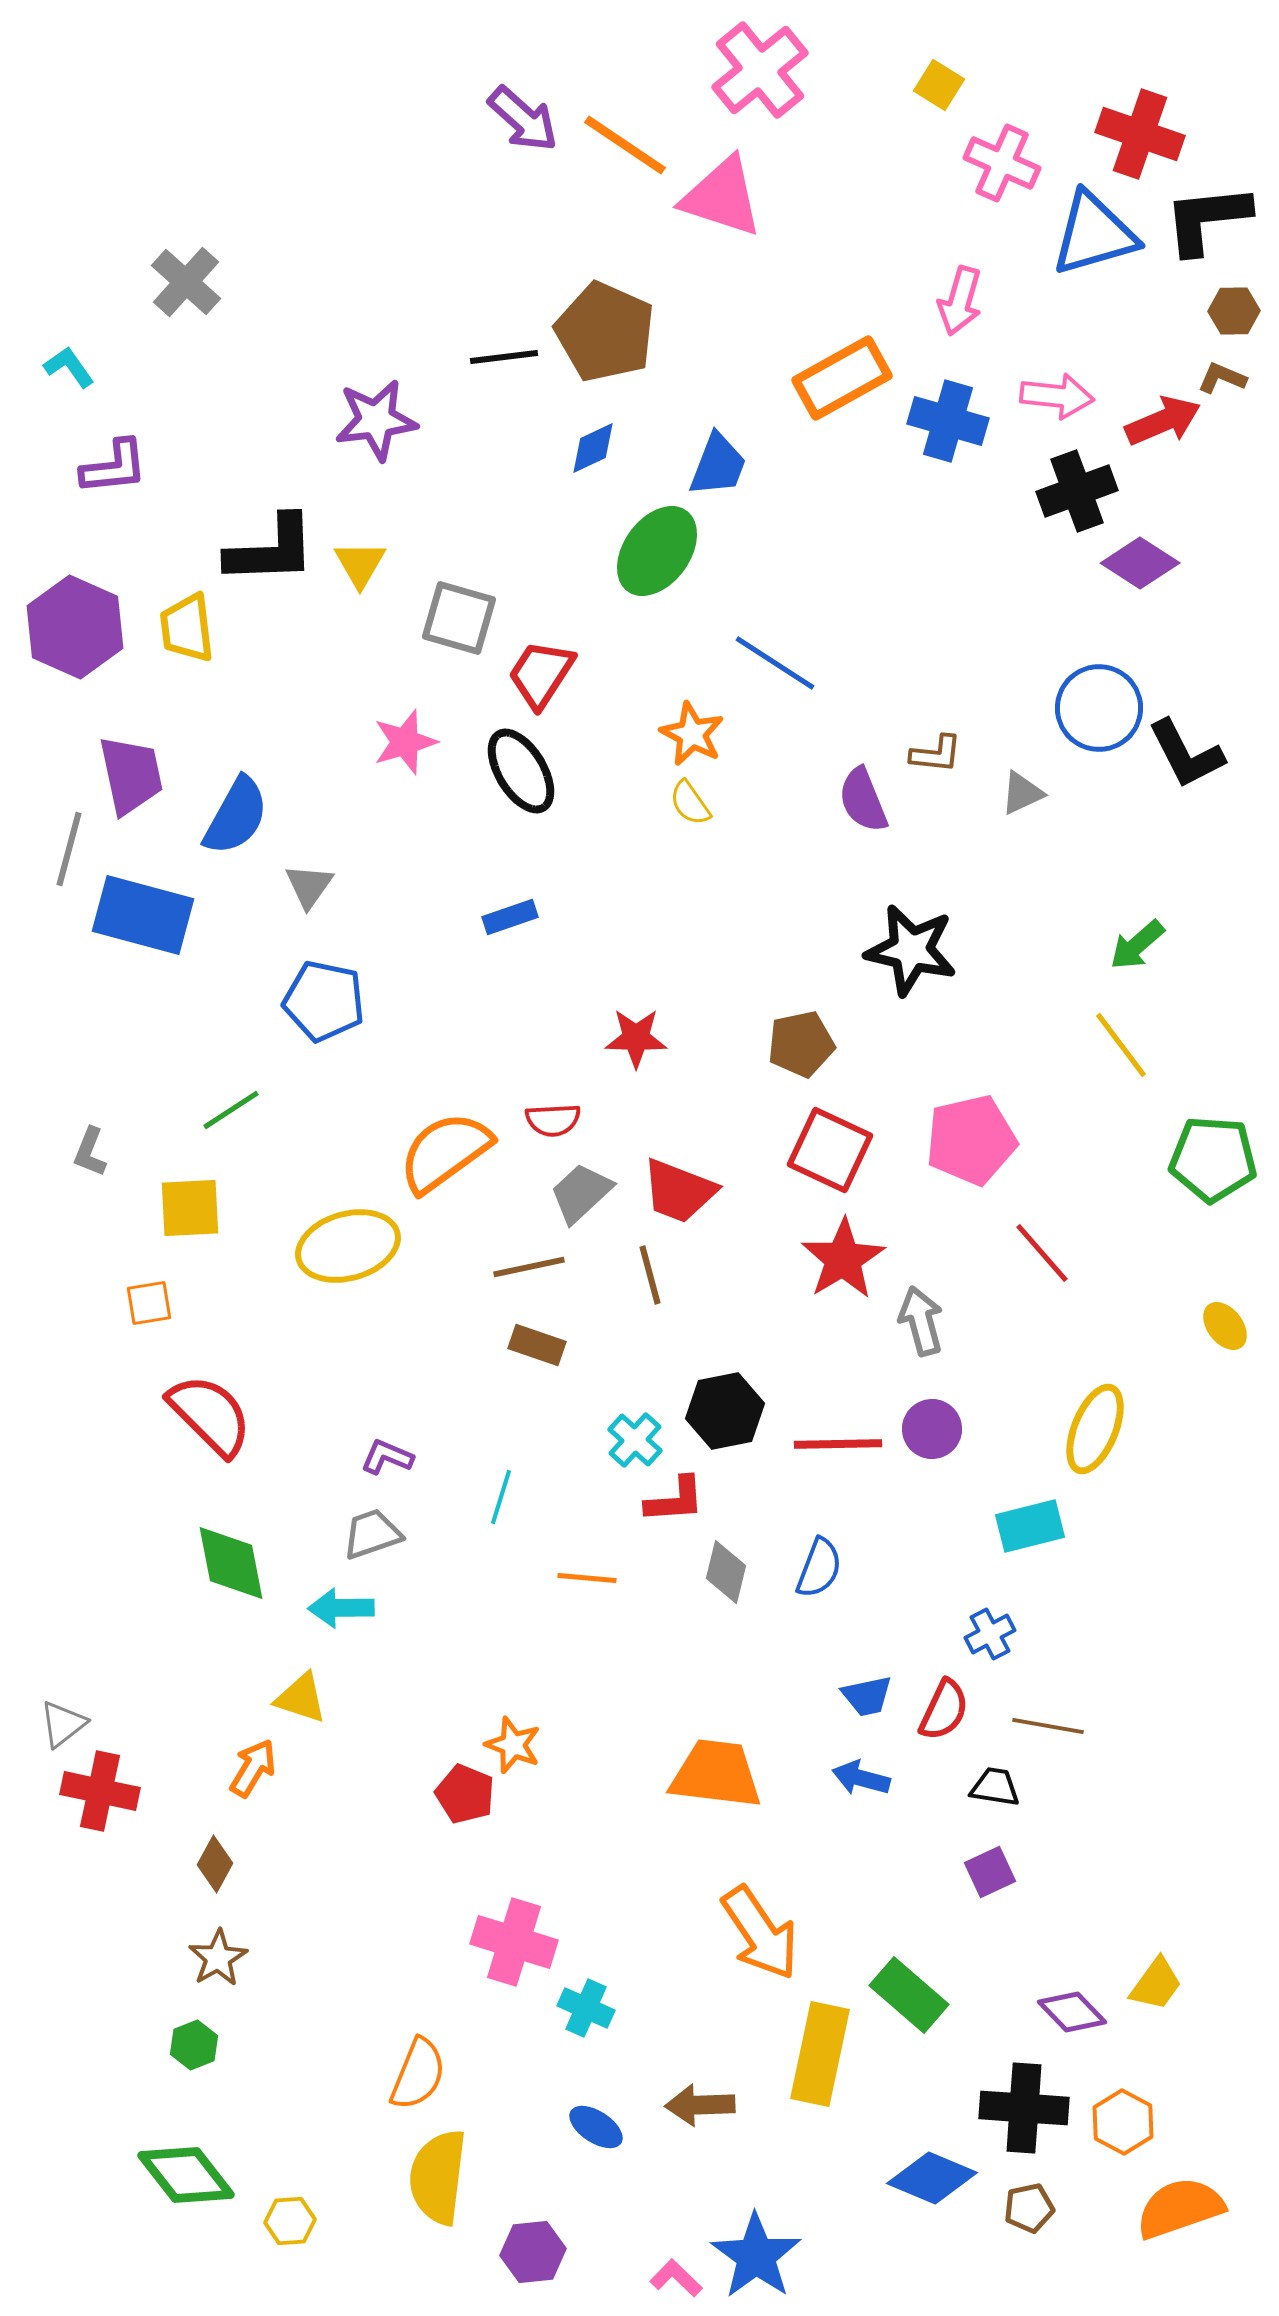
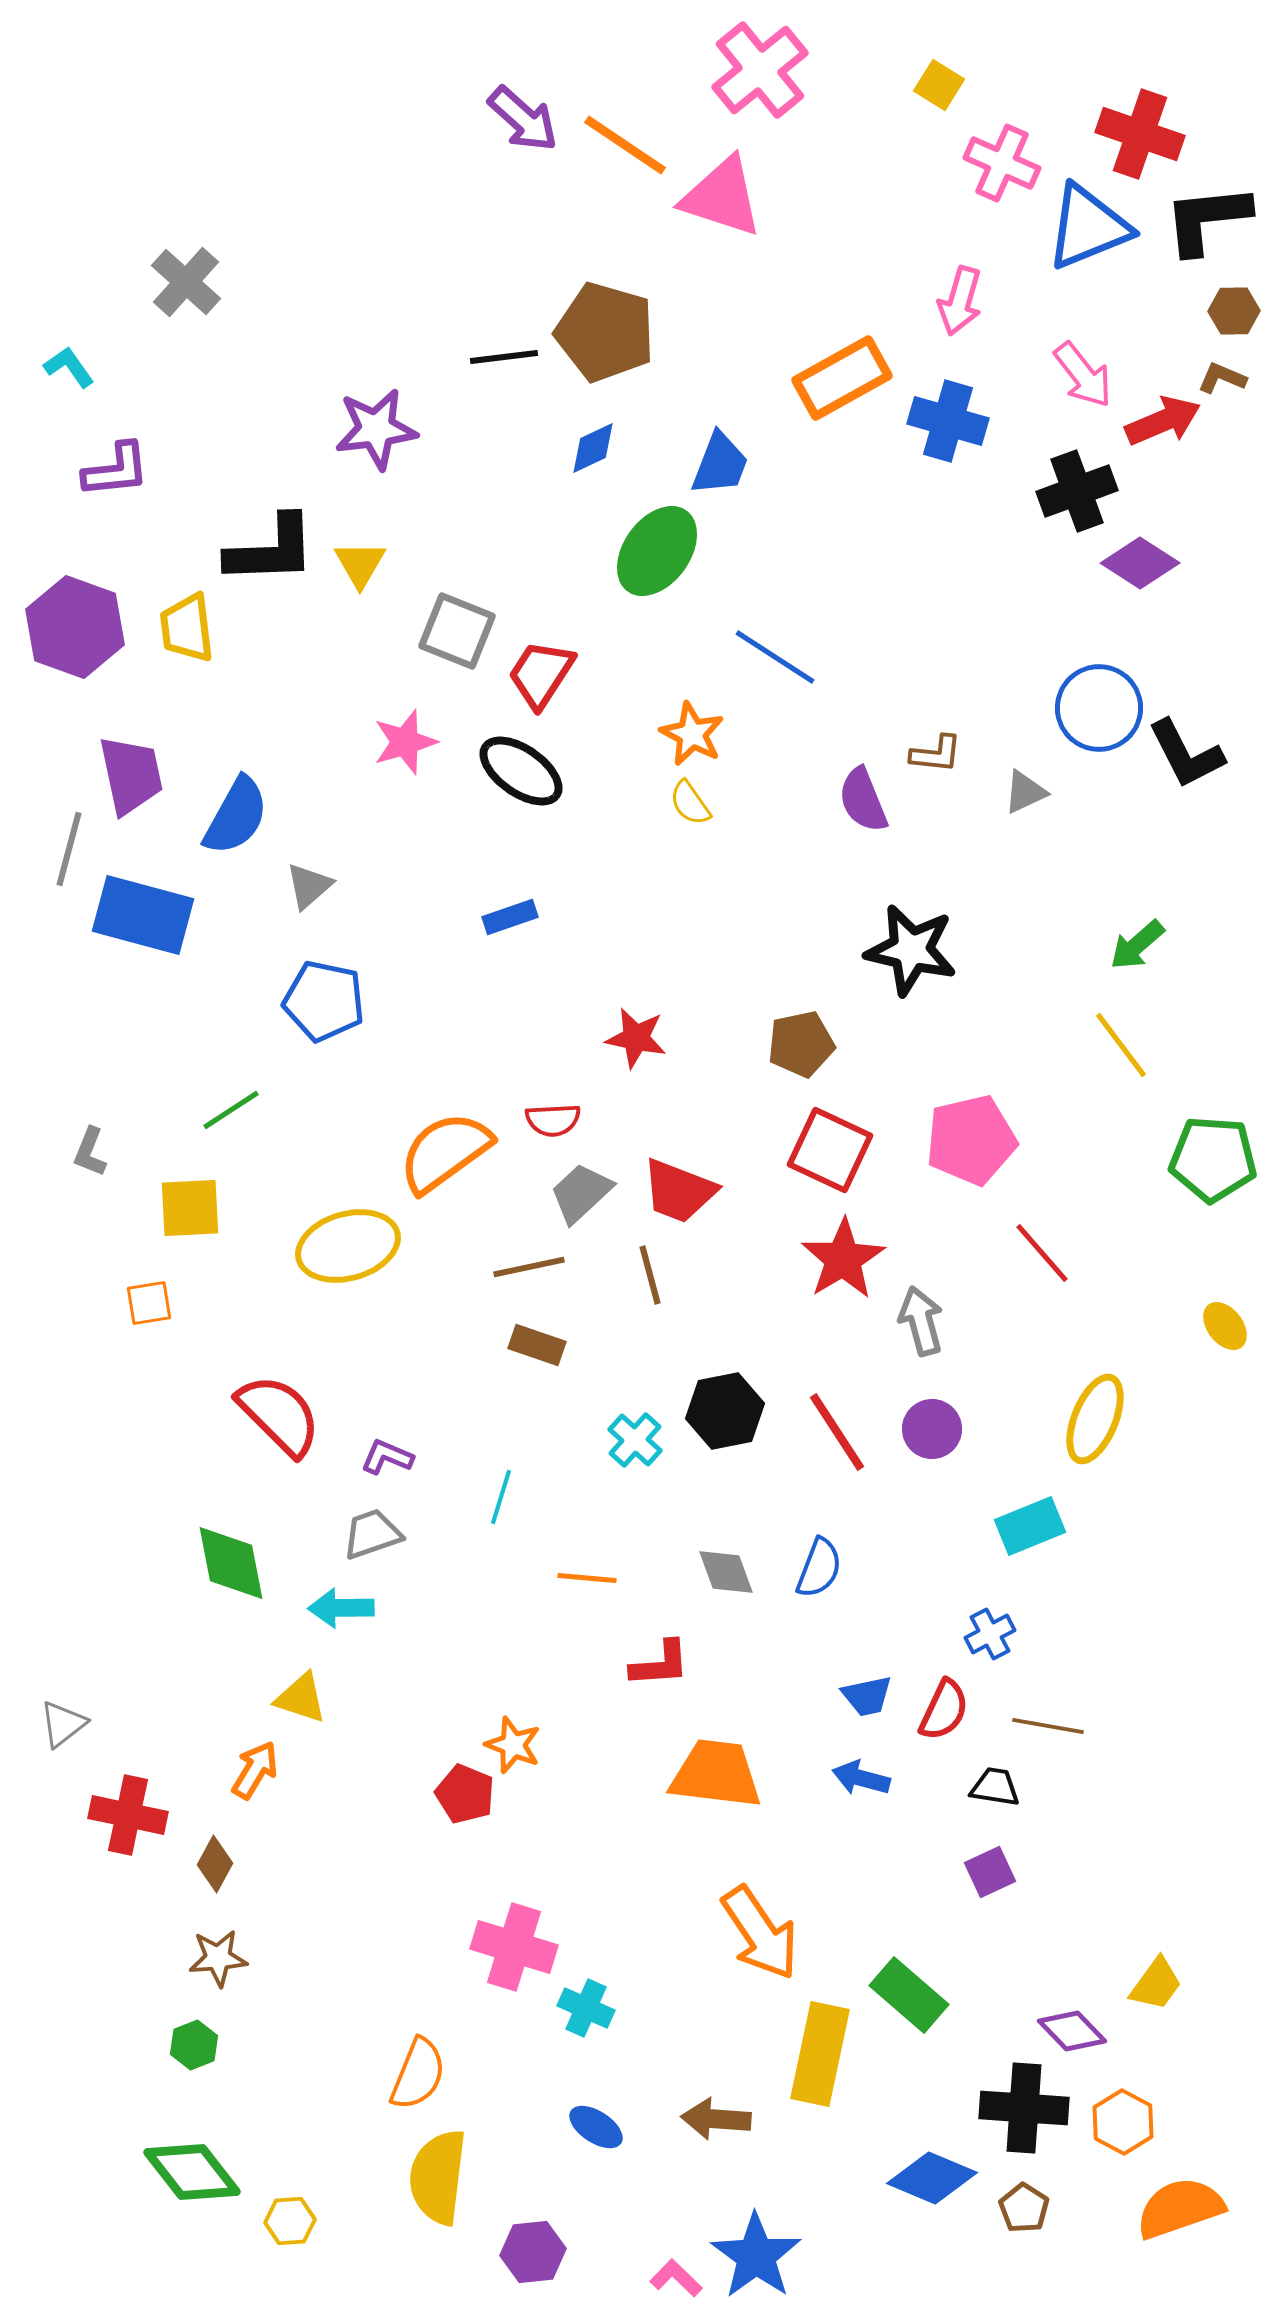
blue triangle at (1094, 234): moved 6 px left, 7 px up; rotated 6 degrees counterclockwise
brown pentagon at (605, 332): rotated 8 degrees counterclockwise
pink arrow at (1057, 396): moved 26 px right, 21 px up; rotated 46 degrees clockwise
purple star at (376, 420): moved 9 px down
blue trapezoid at (718, 465): moved 2 px right, 1 px up
purple L-shape at (114, 467): moved 2 px right, 3 px down
gray square at (459, 618): moved 2 px left, 13 px down; rotated 6 degrees clockwise
purple hexagon at (75, 627): rotated 4 degrees counterclockwise
blue line at (775, 663): moved 6 px up
black ellipse at (521, 771): rotated 24 degrees counterclockwise
gray triangle at (1022, 793): moved 3 px right, 1 px up
gray triangle at (309, 886): rotated 14 degrees clockwise
red star at (636, 1038): rotated 10 degrees clockwise
red semicircle at (210, 1415): moved 69 px right
yellow ellipse at (1095, 1429): moved 10 px up
red line at (838, 1444): moved 1 px left, 12 px up; rotated 58 degrees clockwise
red L-shape at (675, 1500): moved 15 px left, 164 px down
cyan rectangle at (1030, 1526): rotated 8 degrees counterclockwise
gray diamond at (726, 1572): rotated 34 degrees counterclockwise
orange arrow at (253, 1768): moved 2 px right, 2 px down
red cross at (100, 1791): moved 28 px right, 24 px down
pink cross at (514, 1942): moved 5 px down
brown star at (218, 1958): rotated 26 degrees clockwise
purple diamond at (1072, 2012): moved 19 px down
brown arrow at (700, 2105): moved 16 px right, 14 px down; rotated 6 degrees clockwise
green diamond at (186, 2175): moved 6 px right, 3 px up
brown pentagon at (1029, 2208): moved 5 px left; rotated 27 degrees counterclockwise
